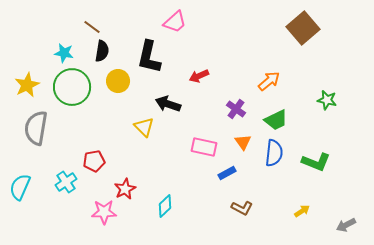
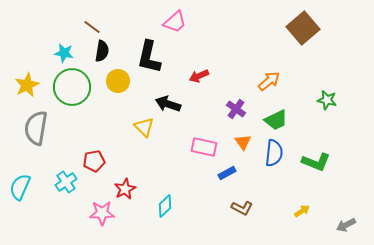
pink star: moved 2 px left, 1 px down
